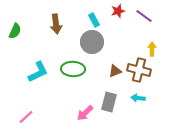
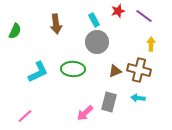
gray circle: moved 5 px right
yellow arrow: moved 1 px left, 5 px up
pink line: moved 1 px left, 1 px up
